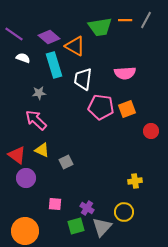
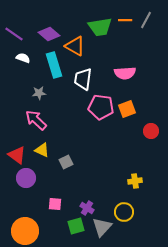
purple diamond: moved 3 px up
